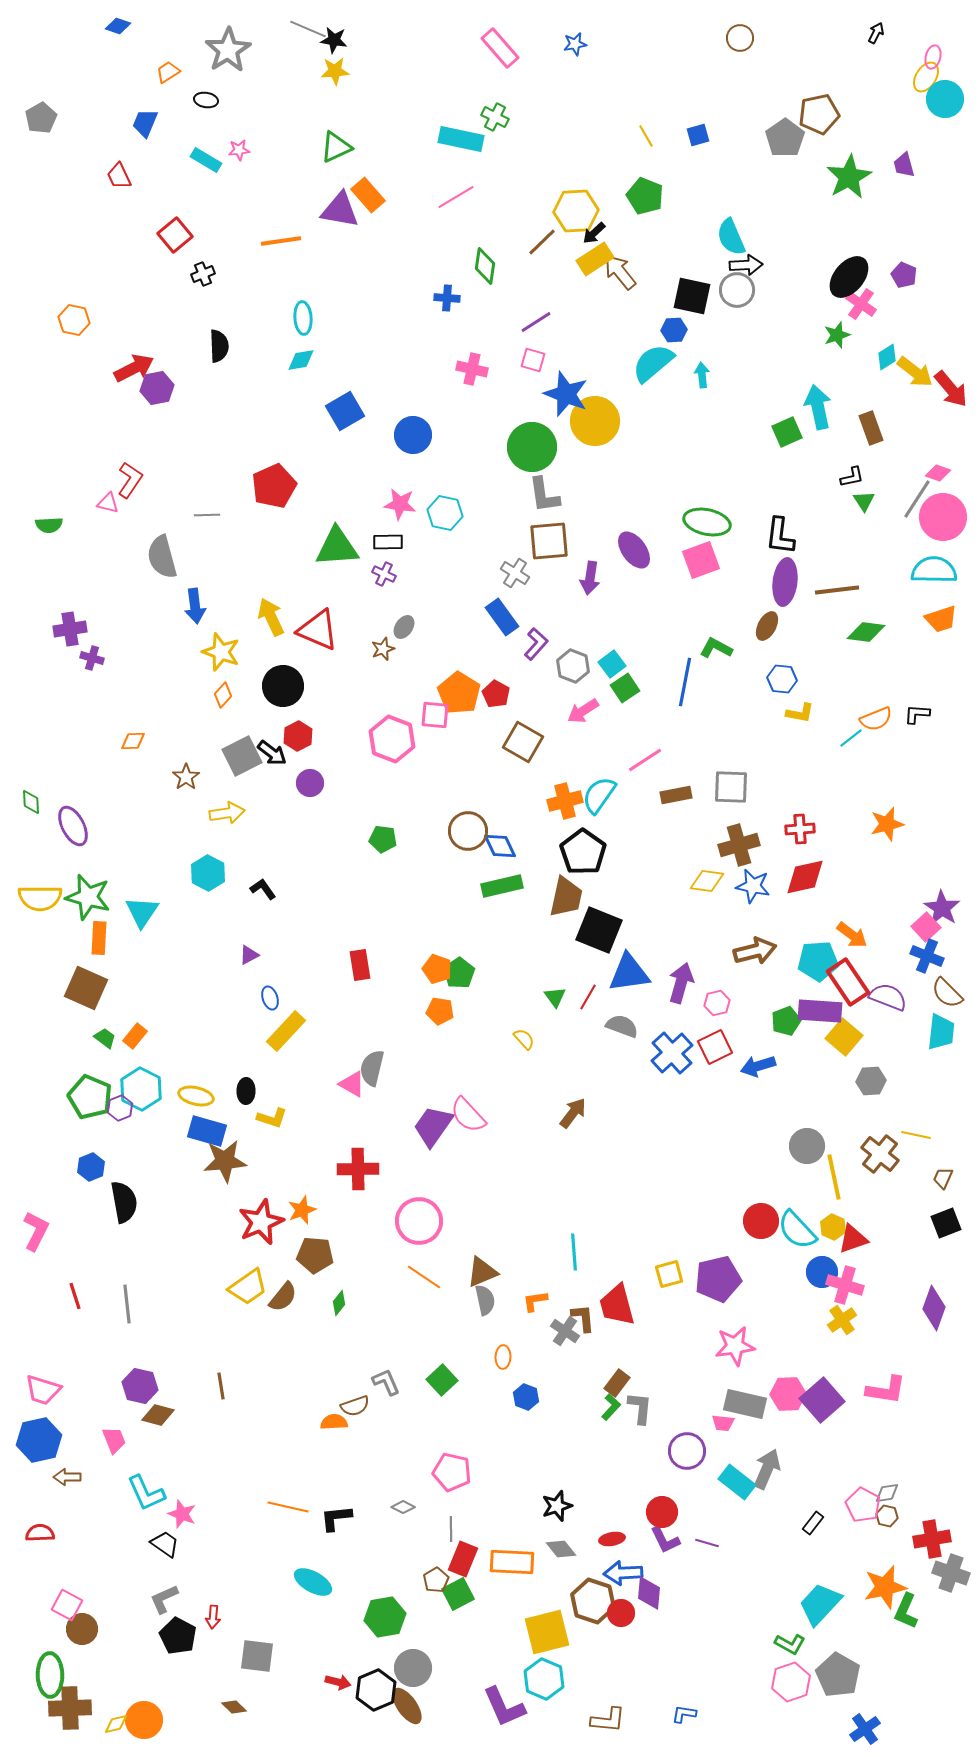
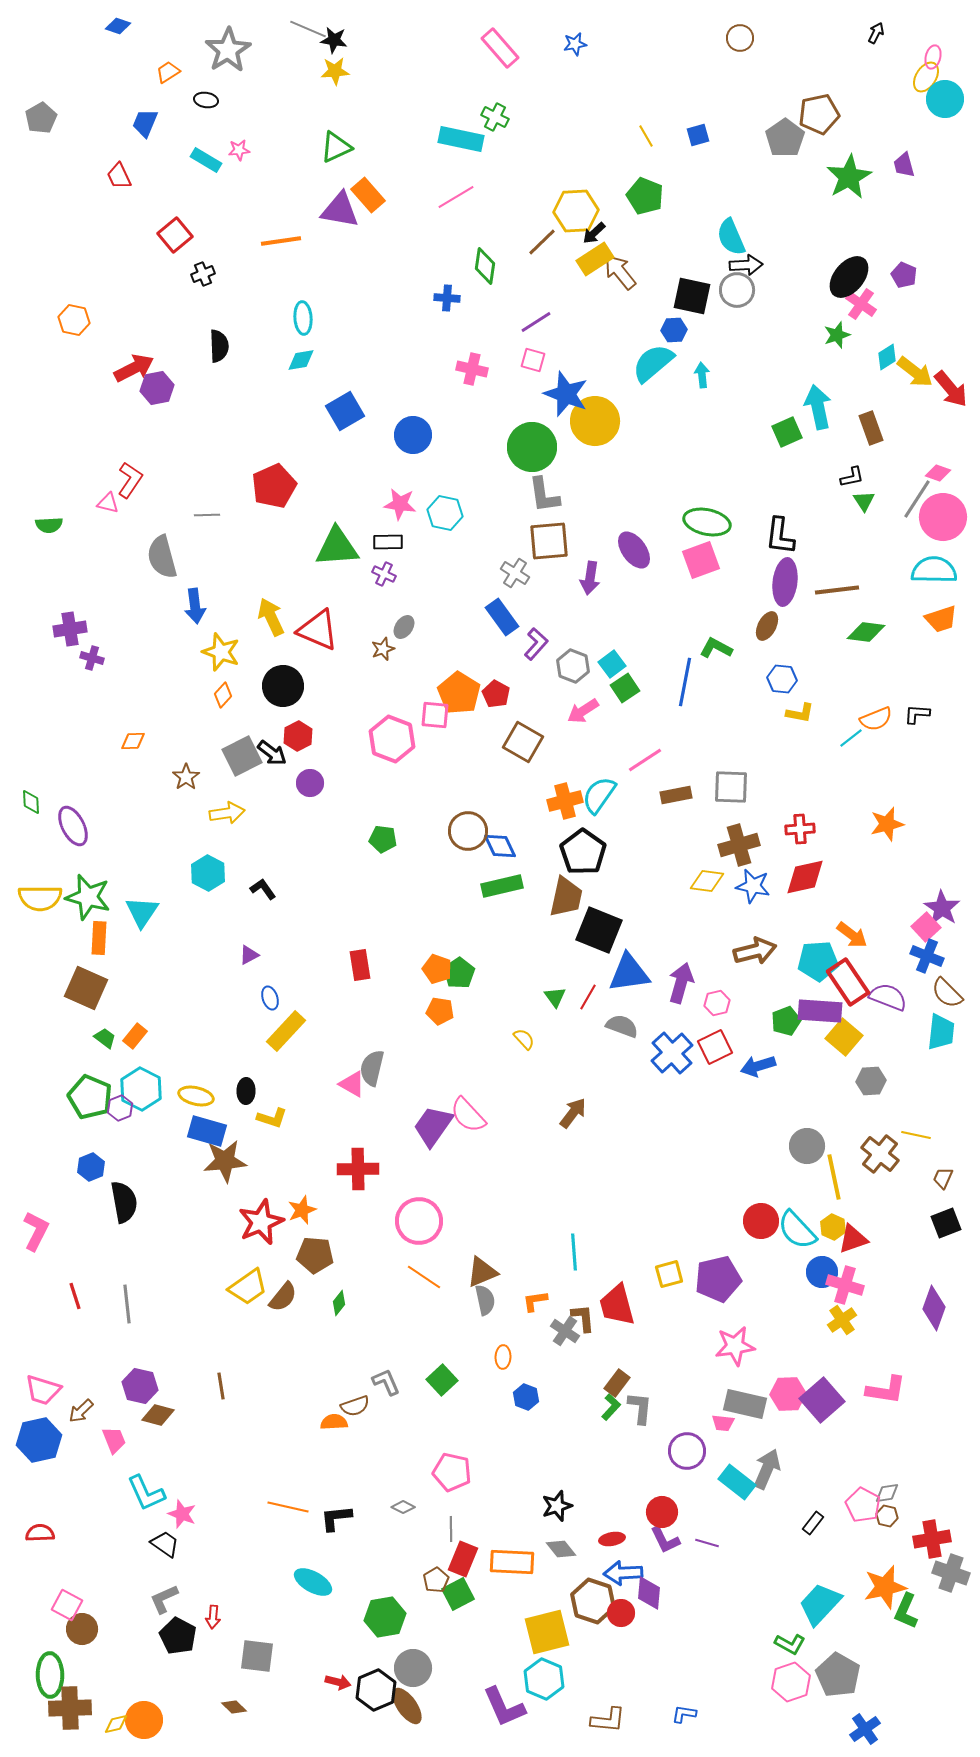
brown arrow at (67, 1477): moved 14 px right, 66 px up; rotated 44 degrees counterclockwise
